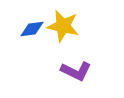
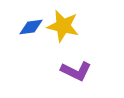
blue diamond: moved 1 px left, 2 px up
